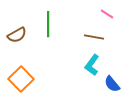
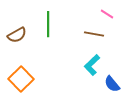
brown line: moved 3 px up
cyan L-shape: rotated 10 degrees clockwise
